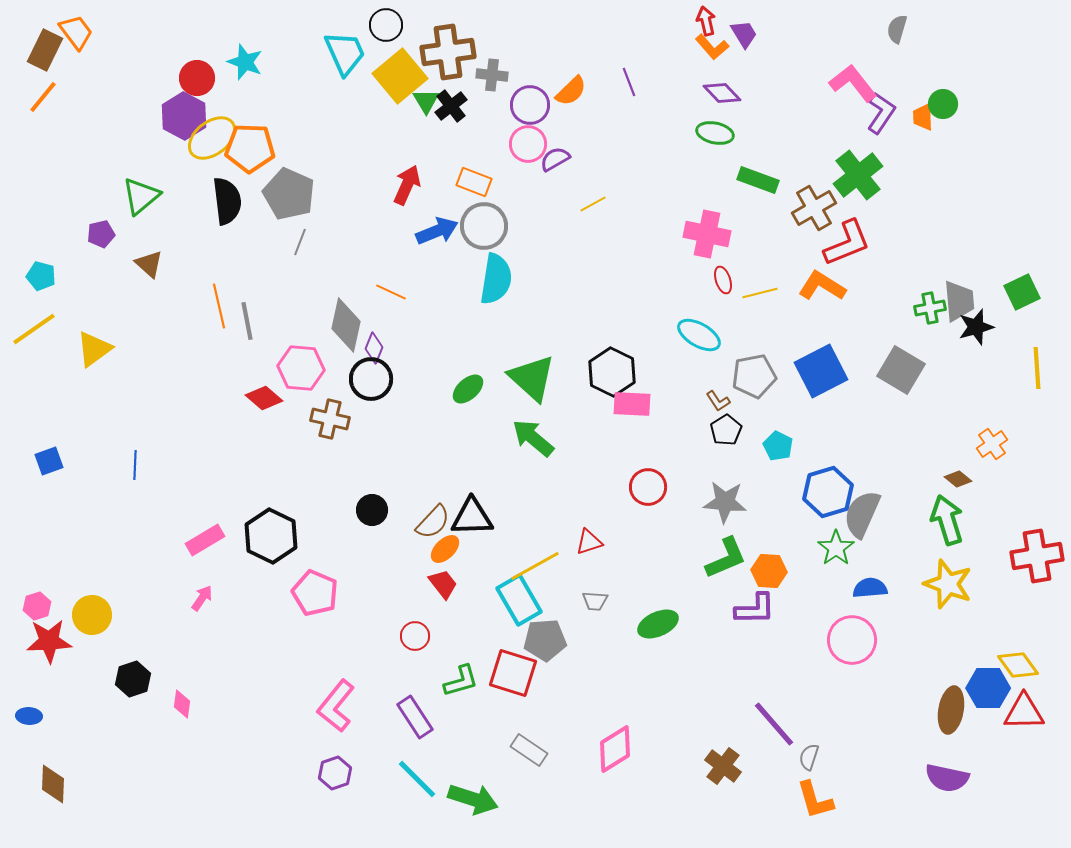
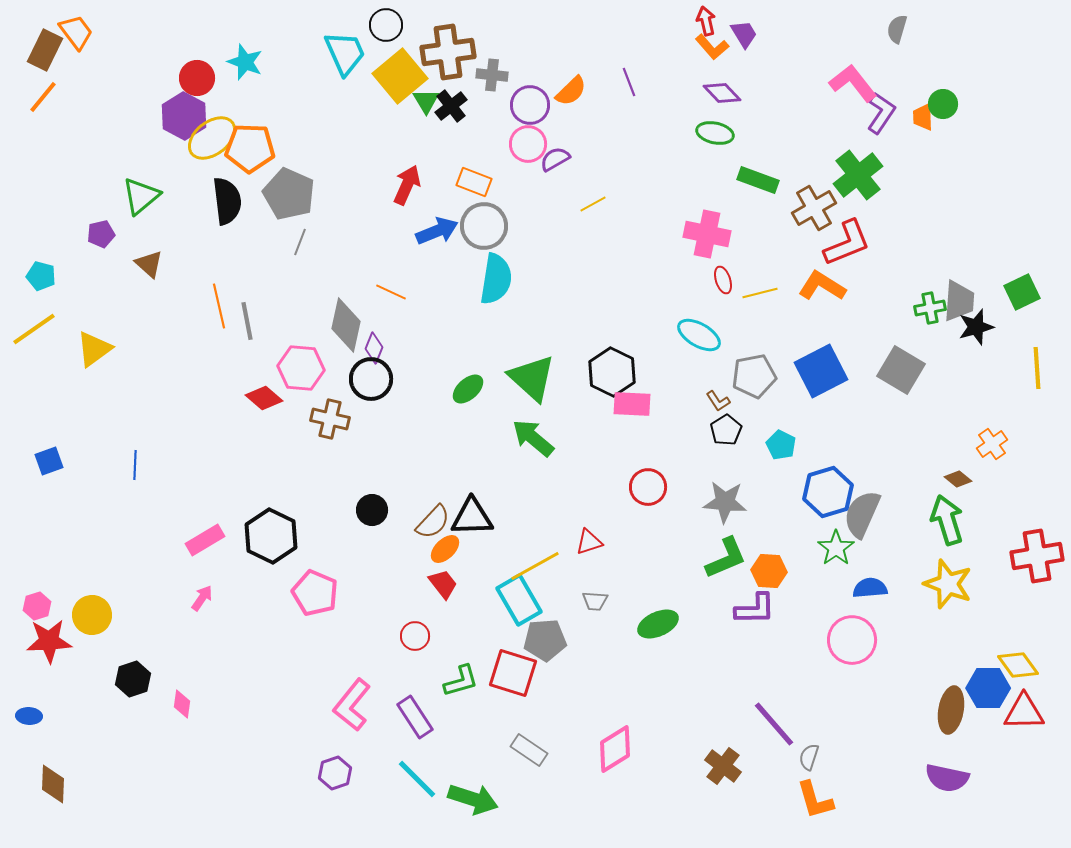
gray trapezoid at (959, 301): rotated 9 degrees clockwise
cyan pentagon at (778, 446): moved 3 px right, 1 px up
pink L-shape at (336, 706): moved 16 px right, 1 px up
